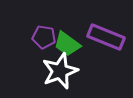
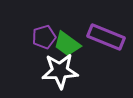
purple pentagon: rotated 25 degrees counterclockwise
white star: rotated 18 degrees clockwise
